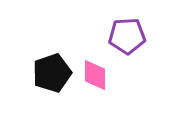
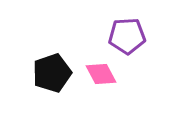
pink diamond: moved 6 px right, 1 px up; rotated 28 degrees counterclockwise
